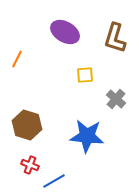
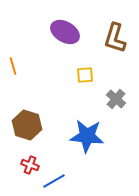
orange line: moved 4 px left, 7 px down; rotated 42 degrees counterclockwise
